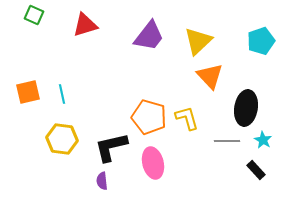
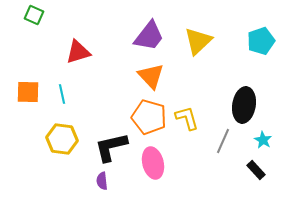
red triangle: moved 7 px left, 27 px down
orange triangle: moved 59 px left
orange square: rotated 15 degrees clockwise
black ellipse: moved 2 px left, 3 px up
gray line: moved 4 px left; rotated 65 degrees counterclockwise
